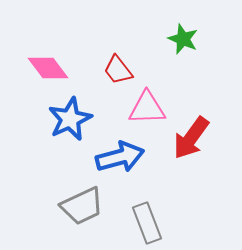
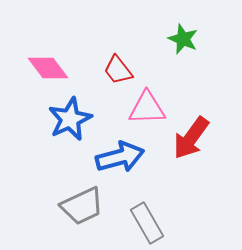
gray rectangle: rotated 9 degrees counterclockwise
